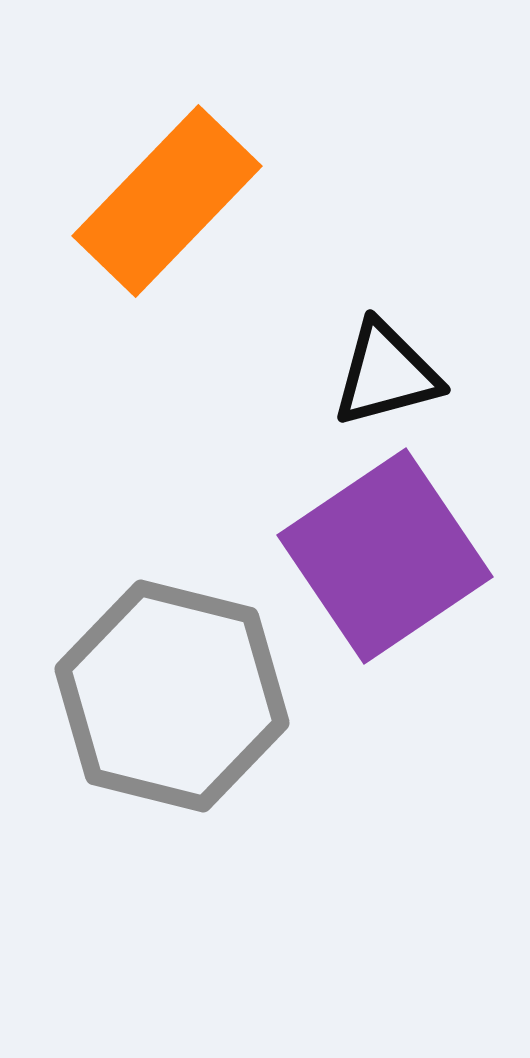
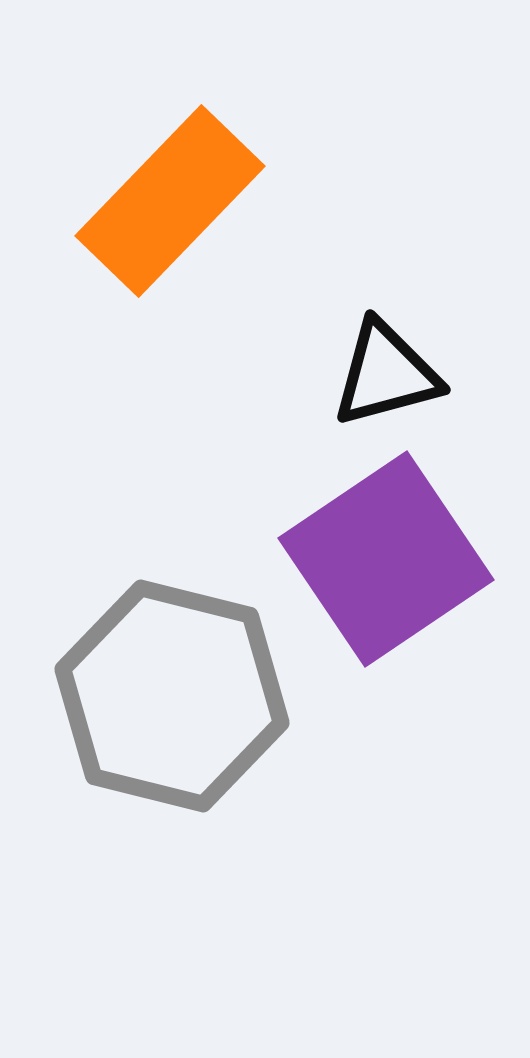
orange rectangle: moved 3 px right
purple square: moved 1 px right, 3 px down
